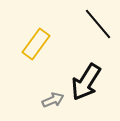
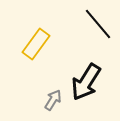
gray arrow: rotated 35 degrees counterclockwise
